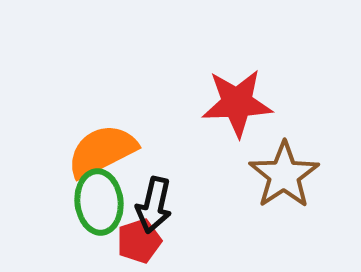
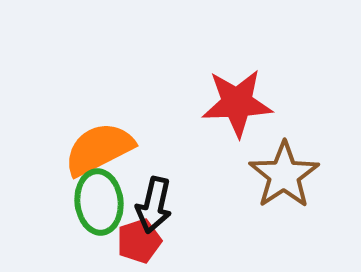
orange semicircle: moved 3 px left, 2 px up
